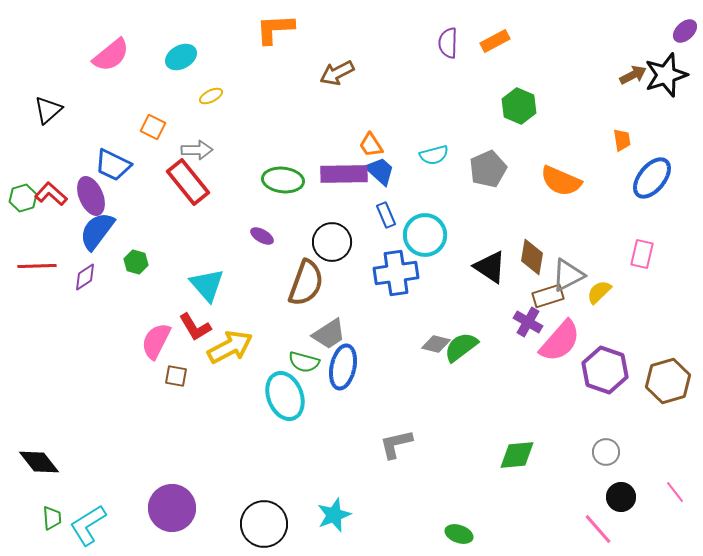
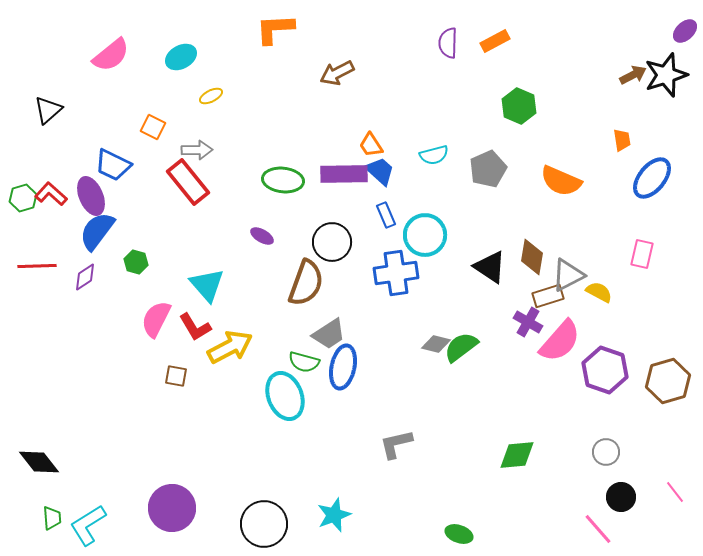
yellow semicircle at (599, 292): rotated 72 degrees clockwise
pink semicircle at (156, 341): moved 22 px up
